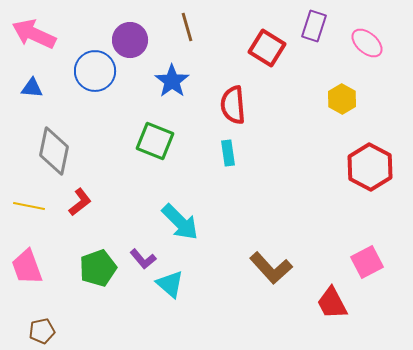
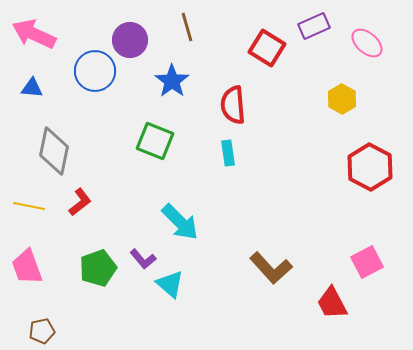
purple rectangle: rotated 48 degrees clockwise
